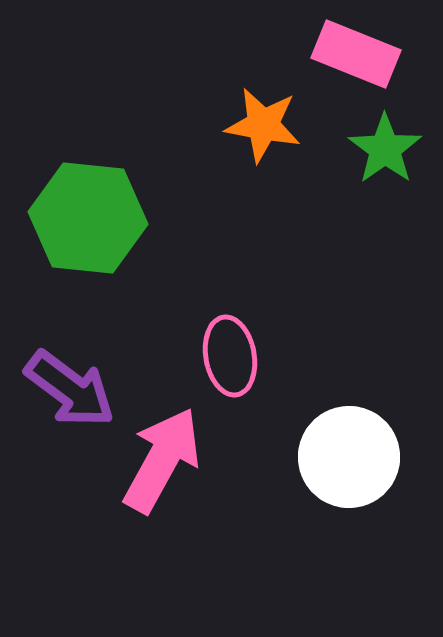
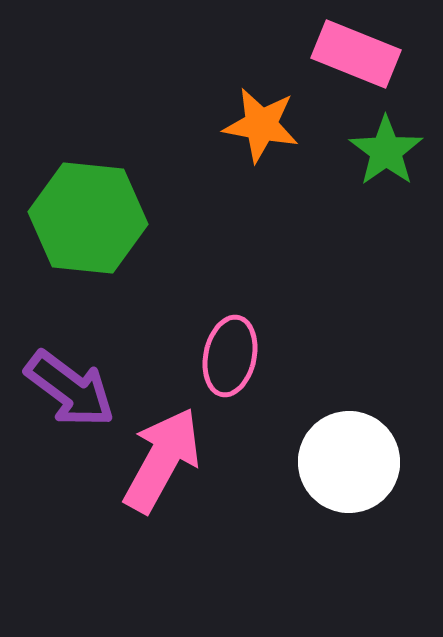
orange star: moved 2 px left
green star: moved 1 px right, 2 px down
pink ellipse: rotated 22 degrees clockwise
white circle: moved 5 px down
